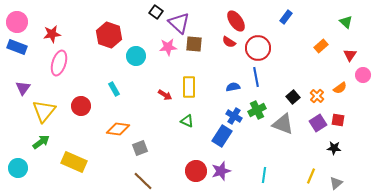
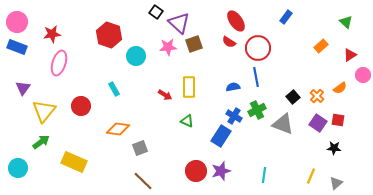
brown square at (194, 44): rotated 24 degrees counterclockwise
red triangle at (350, 55): rotated 24 degrees clockwise
purple square at (318, 123): rotated 24 degrees counterclockwise
blue rectangle at (222, 136): moved 1 px left
